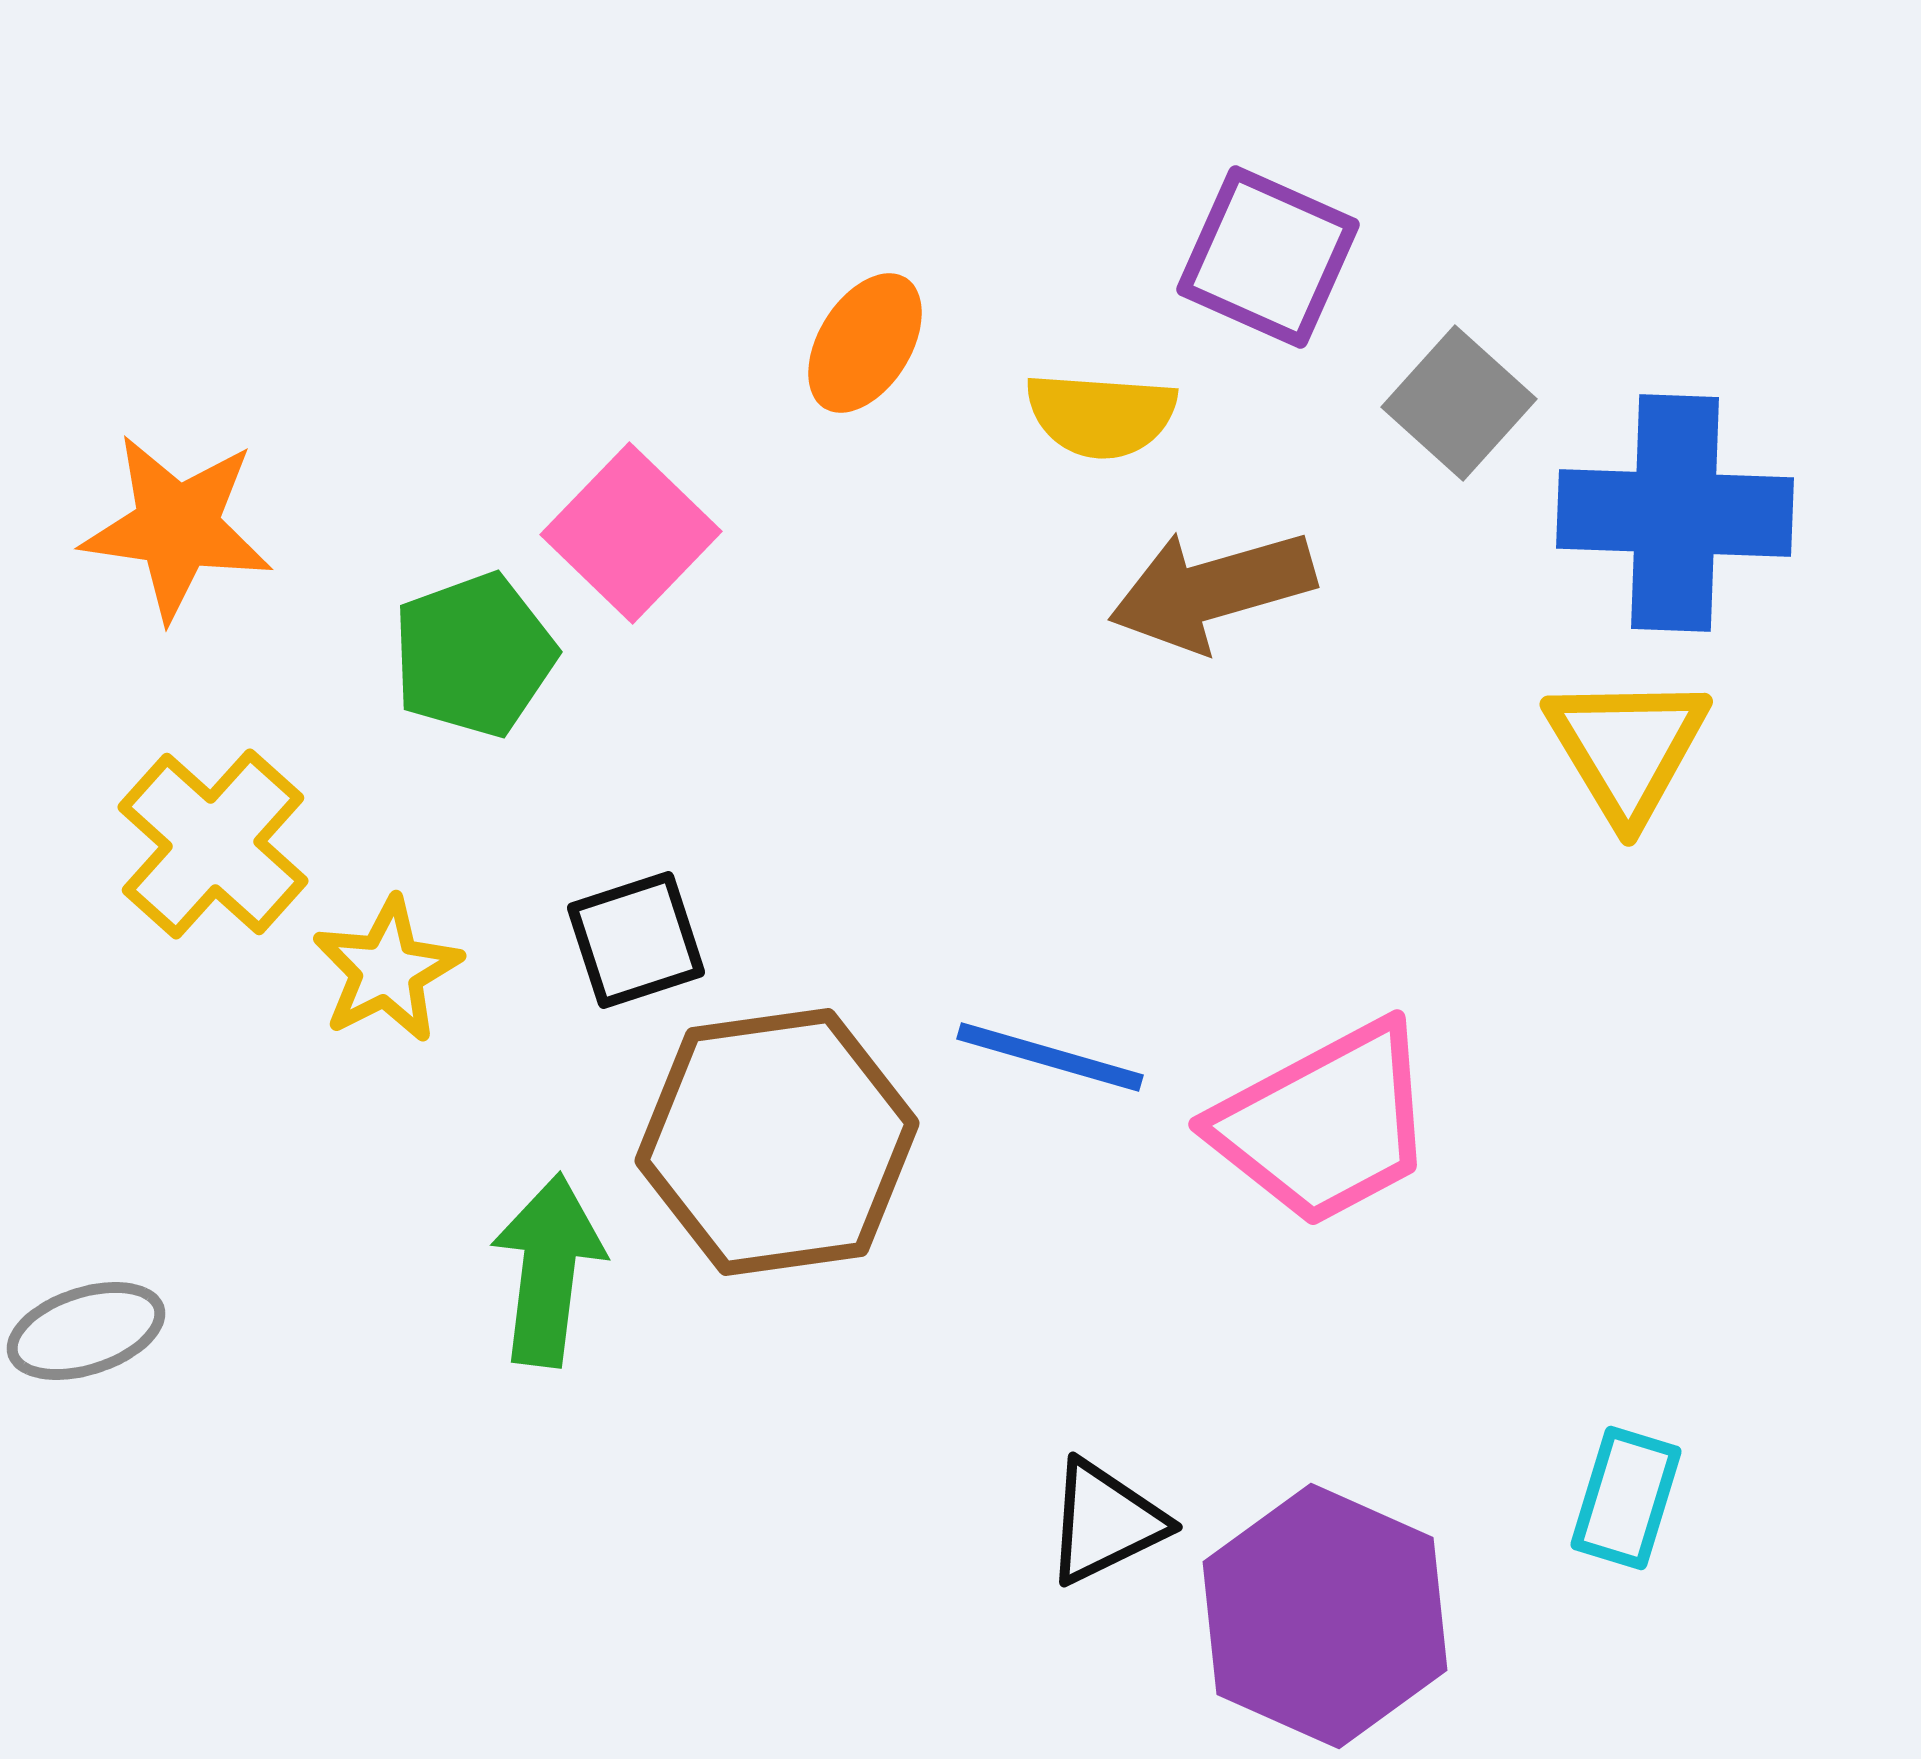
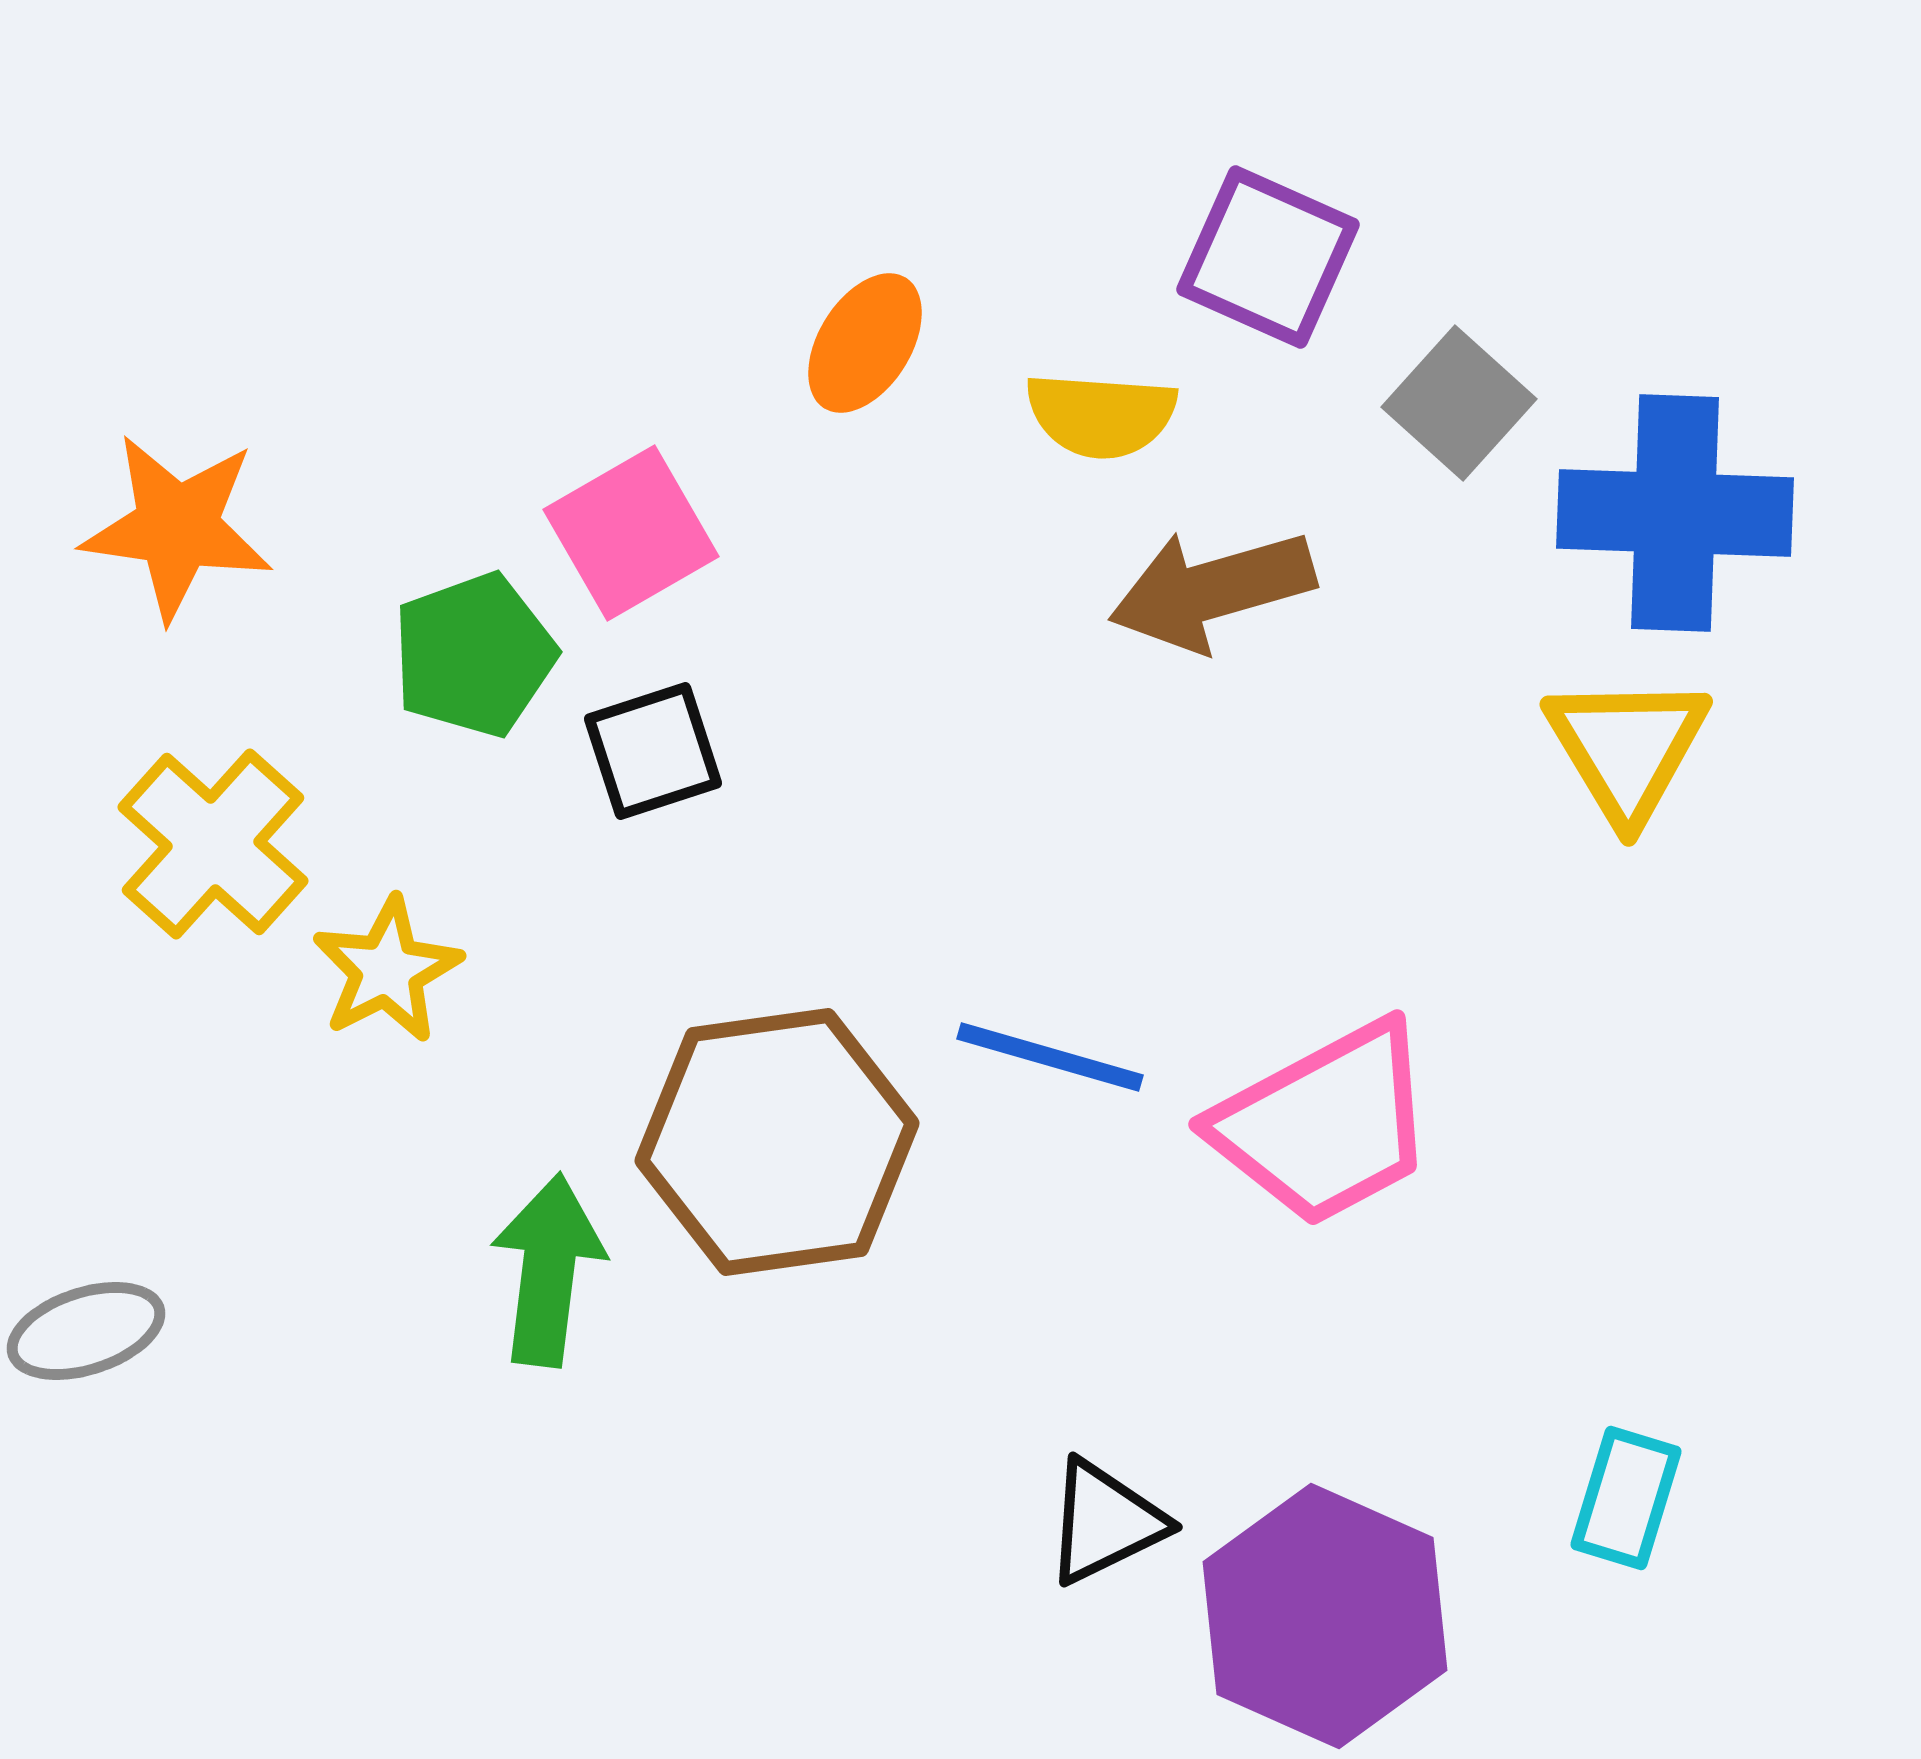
pink square: rotated 16 degrees clockwise
black square: moved 17 px right, 189 px up
